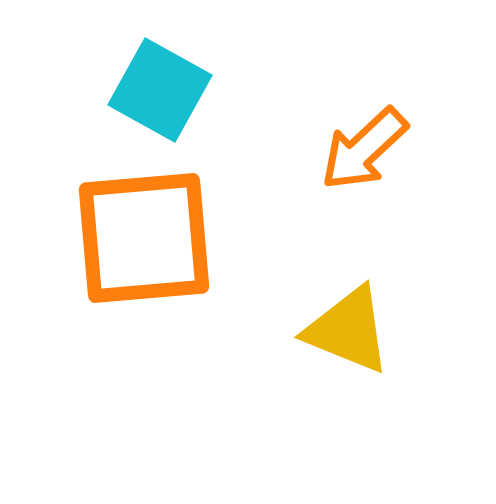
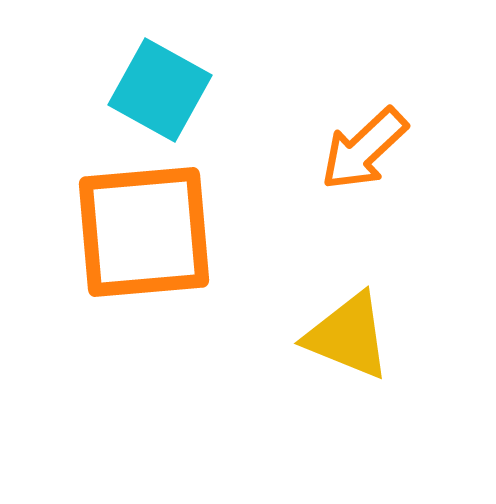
orange square: moved 6 px up
yellow triangle: moved 6 px down
